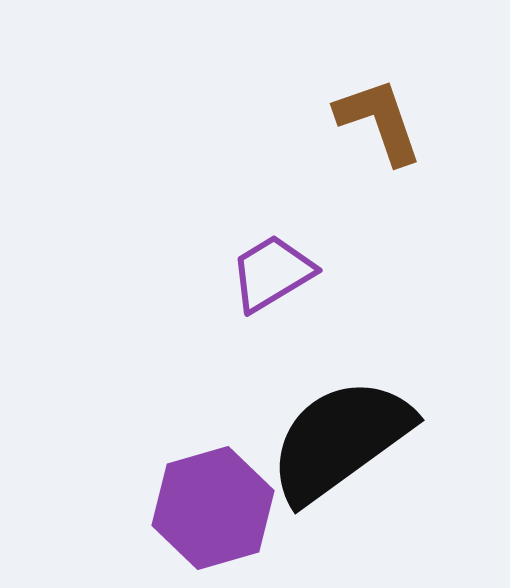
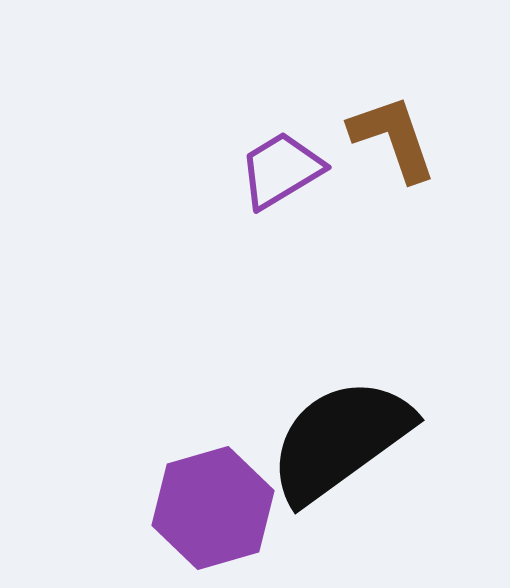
brown L-shape: moved 14 px right, 17 px down
purple trapezoid: moved 9 px right, 103 px up
